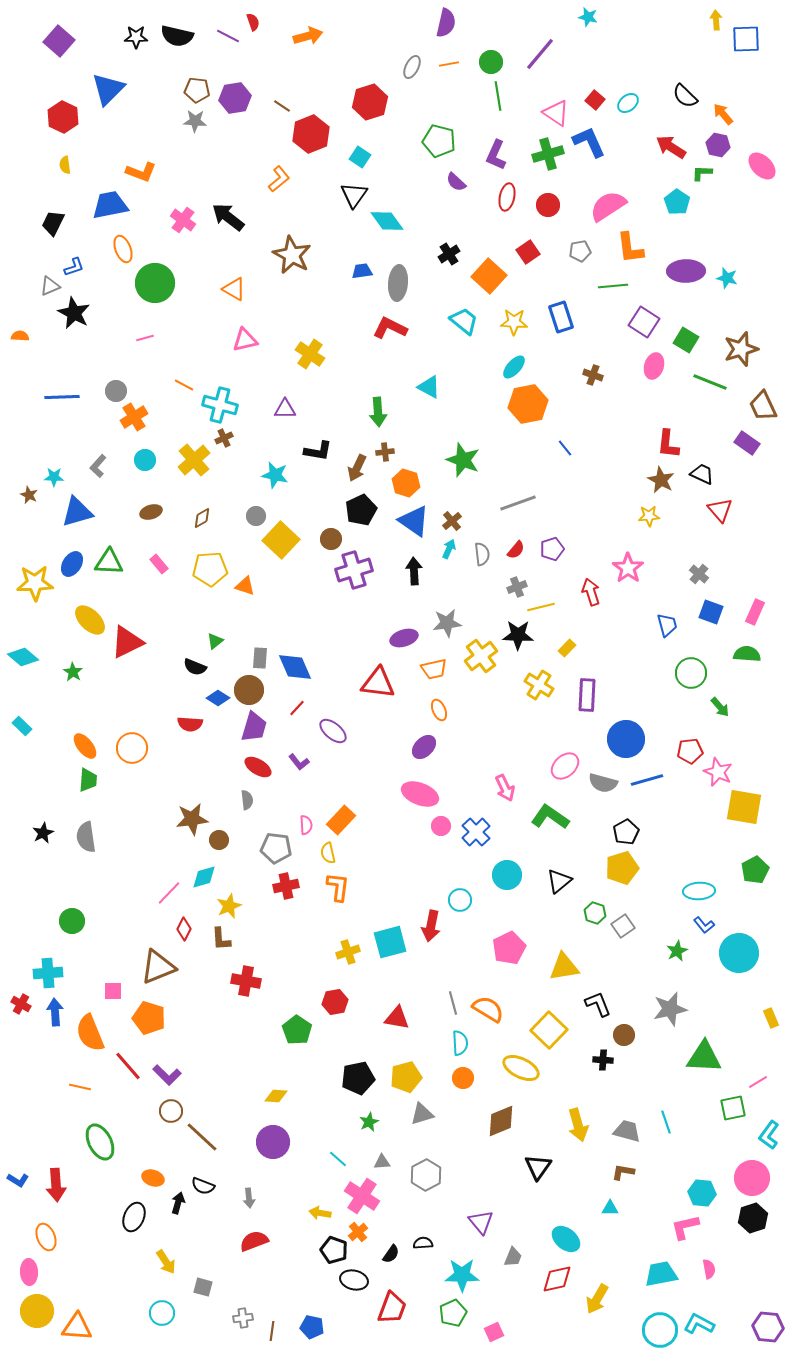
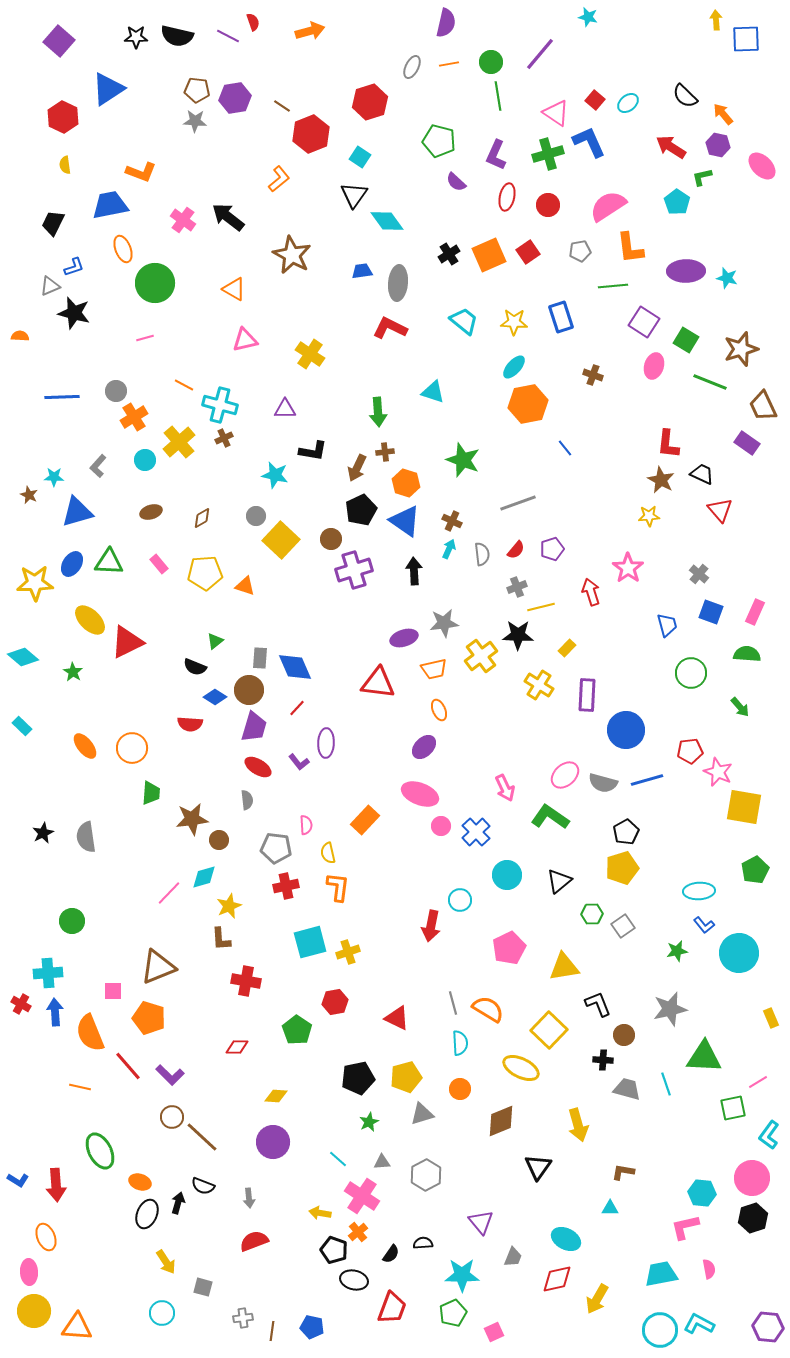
orange arrow at (308, 36): moved 2 px right, 5 px up
blue triangle at (108, 89): rotated 12 degrees clockwise
green L-shape at (702, 173): moved 4 px down; rotated 15 degrees counterclockwise
orange square at (489, 276): moved 21 px up; rotated 24 degrees clockwise
black star at (74, 313): rotated 12 degrees counterclockwise
cyan triangle at (429, 387): moved 4 px right, 5 px down; rotated 10 degrees counterclockwise
black L-shape at (318, 451): moved 5 px left
yellow cross at (194, 460): moved 15 px left, 18 px up
blue triangle at (414, 521): moved 9 px left
brown cross at (452, 521): rotated 24 degrees counterclockwise
yellow pentagon at (210, 569): moved 5 px left, 4 px down
gray star at (447, 623): moved 3 px left
blue diamond at (218, 698): moved 3 px left, 1 px up
green arrow at (720, 707): moved 20 px right
purple ellipse at (333, 731): moved 7 px left, 12 px down; rotated 52 degrees clockwise
blue circle at (626, 739): moved 9 px up
pink ellipse at (565, 766): moved 9 px down
green trapezoid at (88, 780): moved 63 px right, 13 px down
orange rectangle at (341, 820): moved 24 px right
green hexagon at (595, 913): moved 3 px left, 1 px down; rotated 20 degrees counterclockwise
red diamond at (184, 929): moved 53 px right, 118 px down; rotated 65 degrees clockwise
cyan square at (390, 942): moved 80 px left
green star at (677, 951): rotated 15 degrees clockwise
red triangle at (397, 1018): rotated 16 degrees clockwise
purple L-shape at (167, 1075): moved 3 px right
orange circle at (463, 1078): moved 3 px left, 11 px down
brown circle at (171, 1111): moved 1 px right, 6 px down
cyan line at (666, 1122): moved 38 px up
gray trapezoid at (627, 1131): moved 42 px up
green ellipse at (100, 1142): moved 9 px down
orange ellipse at (153, 1178): moved 13 px left, 4 px down
black ellipse at (134, 1217): moved 13 px right, 3 px up
cyan ellipse at (566, 1239): rotated 12 degrees counterclockwise
yellow circle at (37, 1311): moved 3 px left
